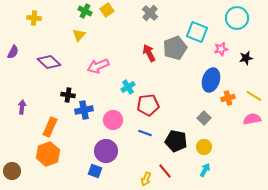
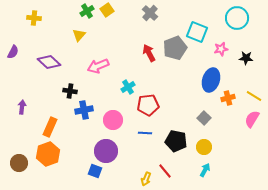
green cross: moved 2 px right; rotated 32 degrees clockwise
black star: rotated 16 degrees clockwise
black cross: moved 2 px right, 4 px up
pink semicircle: rotated 48 degrees counterclockwise
blue line: rotated 16 degrees counterclockwise
brown circle: moved 7 px right, 8 px up
